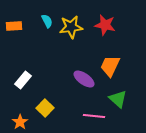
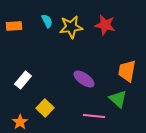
orange trapezoid: moved 17 px right, 5 px down; rotated 15 degrees counterclockwise
